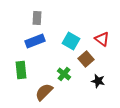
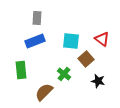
cyan square: rotated 24 degrees counterclockwise
